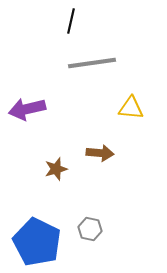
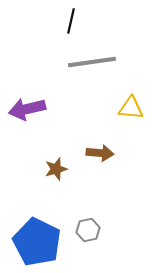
gray line: moved 1 px up
gray hexagon: moved 2 px left, 1 px down; rotated 25 degrees counterclockwise
